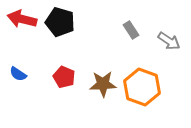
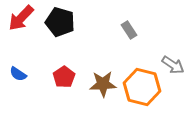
red arrow: moved 1 px left, 1 px up; rotated 60 degrees counterclockwise
gray rectangle: moved 2 px left
gray arrow: moved 4 px right, 24 px down
red pentagon: rotated 15 degrees clockwise
orange hexagon: rotated 6 degrees counterclockwise
